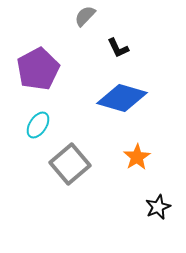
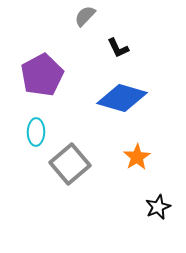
purple pentagon: moved 4 px right, 6 px down
cyan ellipse: moved 2 px left, 7 px down; rotated 32 degrees counterclockwise
